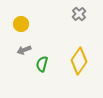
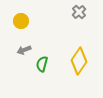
gray cross: moved 2 px up
yellow circle: moved 3 px up
